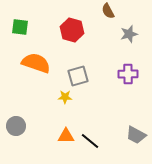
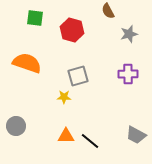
green square: moved 15 px right, 9 px up
orange semicircle: moved 9 px left
yellow star: moved 1 px left
